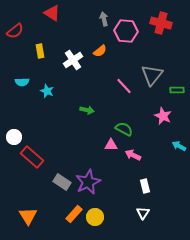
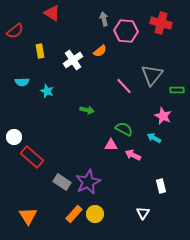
cyan arrow: moved 25 px left, 8 px up
white rectangle: moved 16 px right
yellow circle: moved 3 px up
